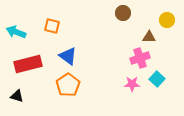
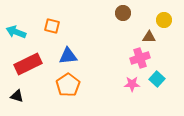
yellow circle: moved 3 px left
blue triangle: rotated 42 degrees counterclockwise
red rectangle: rotated 12 degrees counterclockwise
